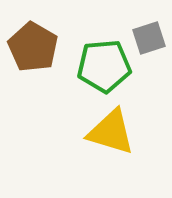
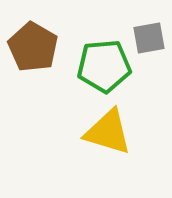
gray square: rotated 8 degrees clockwise
yellow triangle: moved 3 px left
